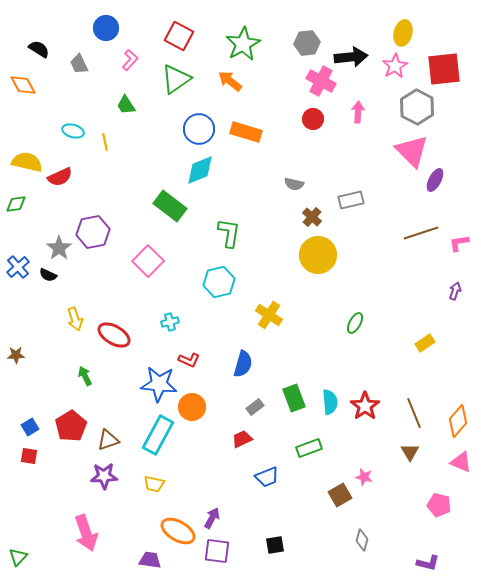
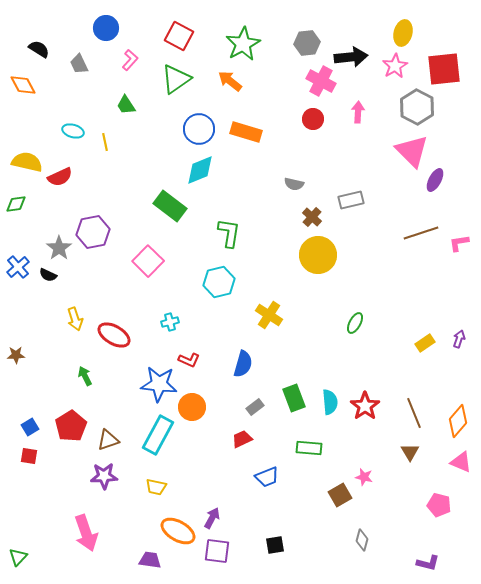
purple arrow at (455, 291): moved 4 px right, 48 px down
green rectangle at (309, 448): rotated 25 degrees clockwise
yellow trapezoid at (154, 484): moved 2 px right, 3 px down
